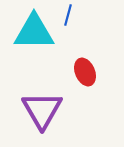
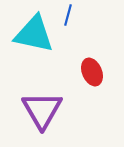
cyan triangle: moved 2 px down; rotated 12 degrees clockwise
red ellipse: moved 7 px right
